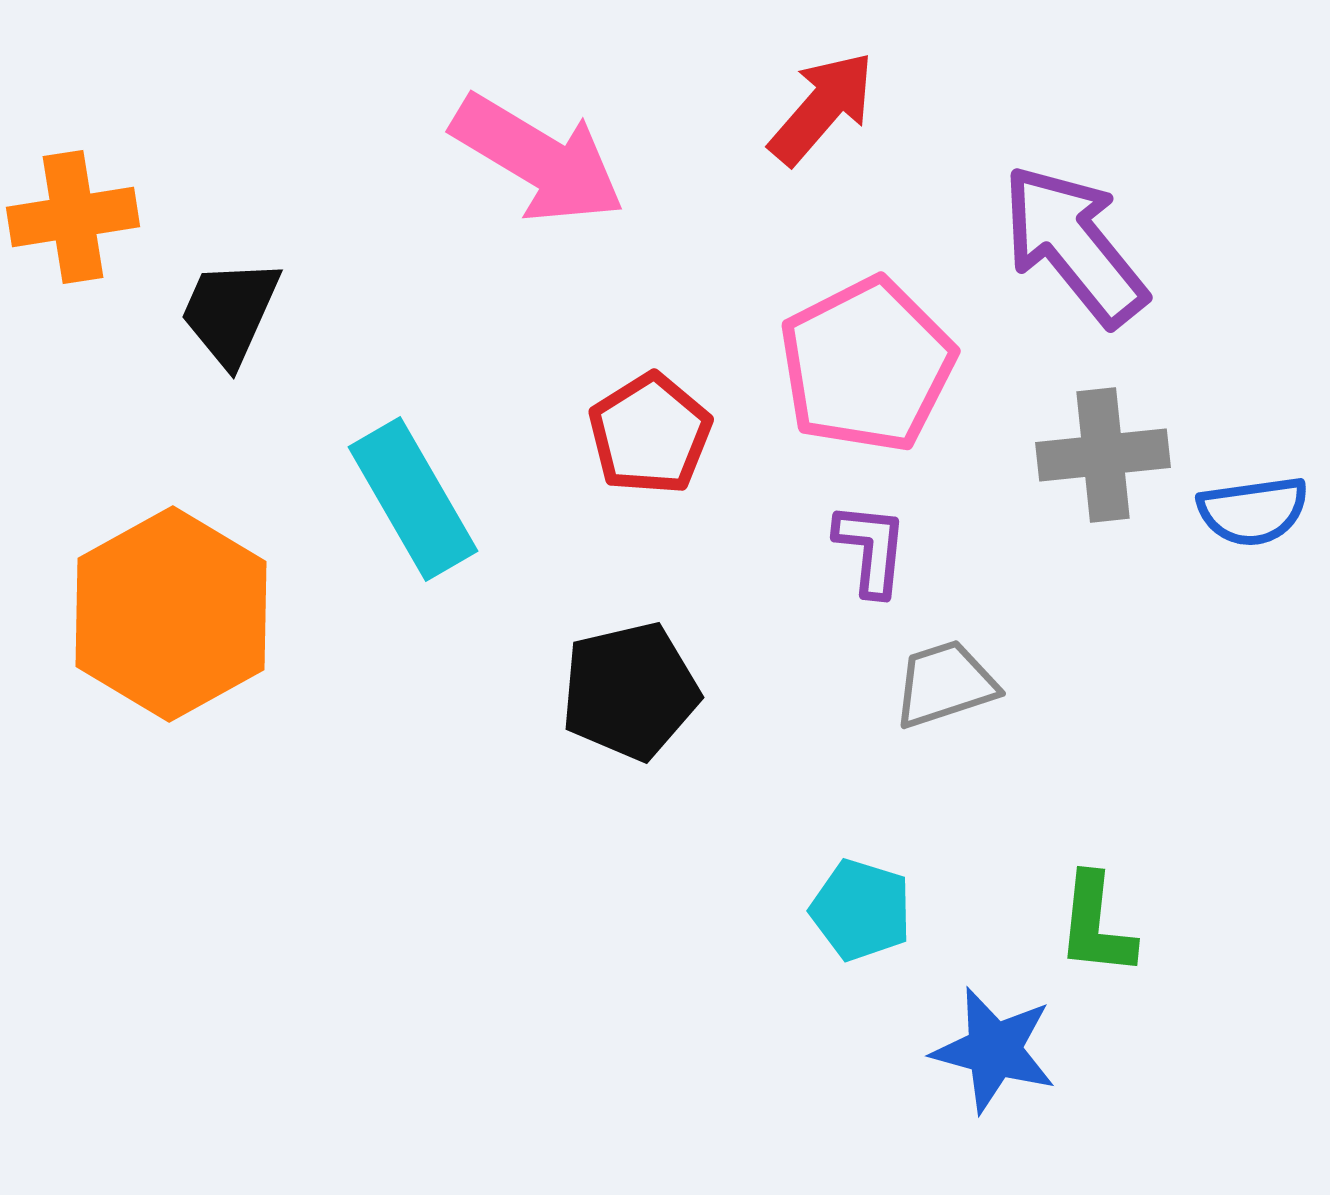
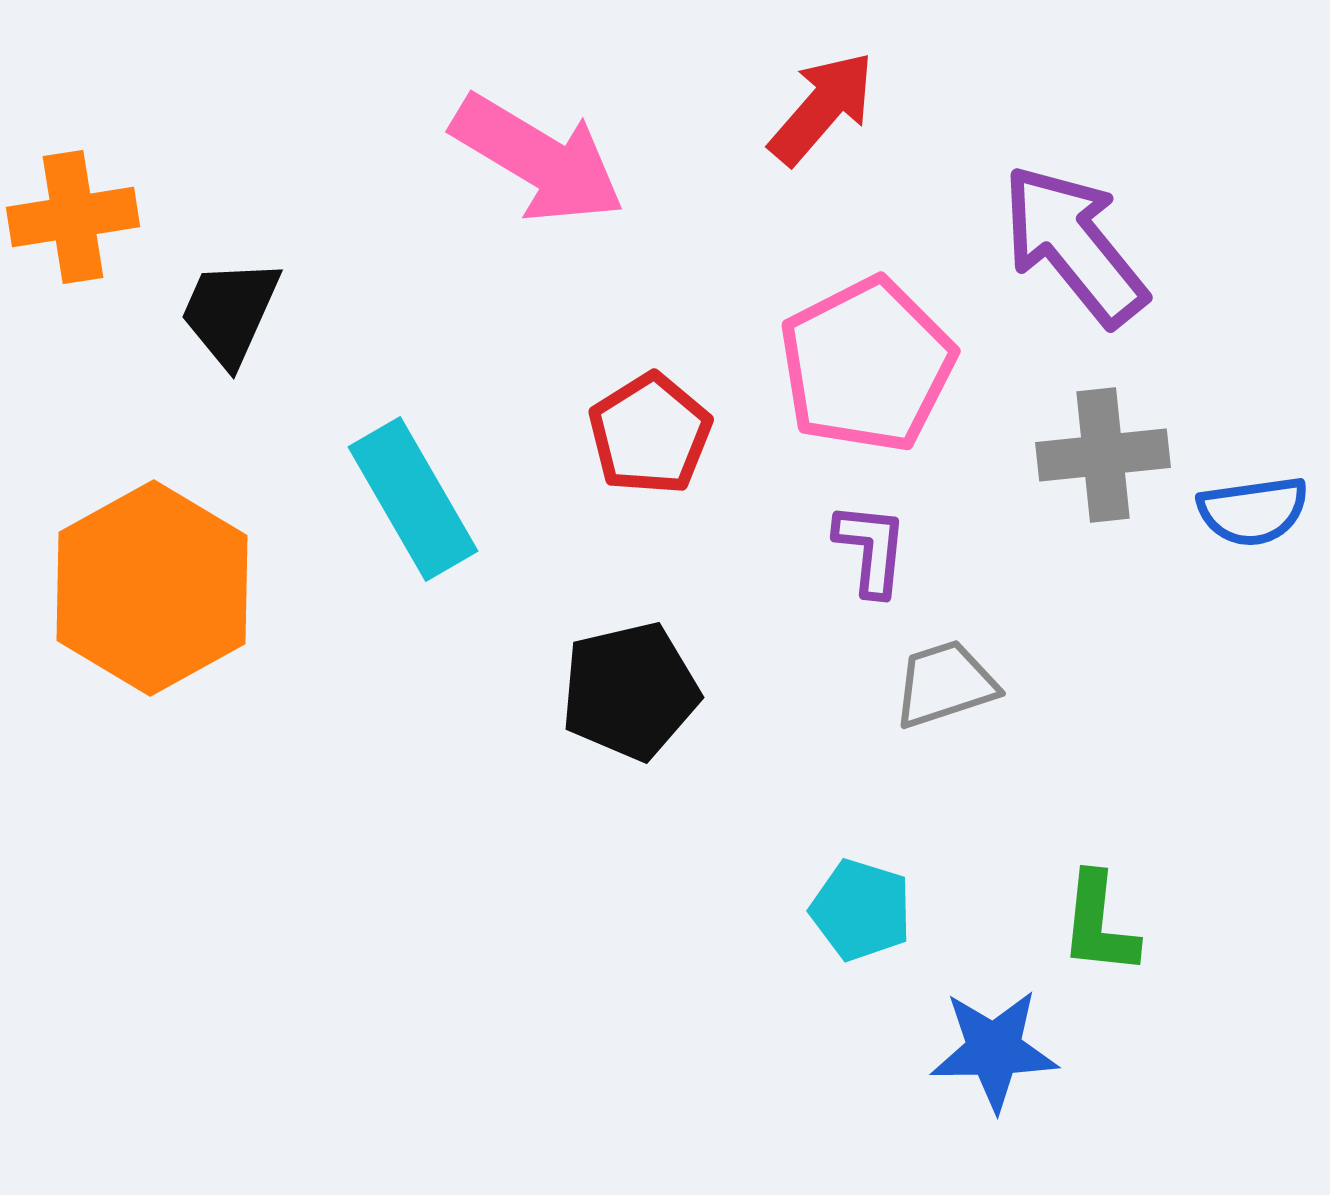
orange hexagon: moved 19 px left, 26 px up
green L-shape: moved 3 px right, 1 px up
blue star: rotated 16 degrees counterclockwise
